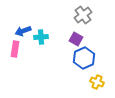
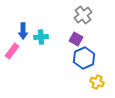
blue arrow: rotated 70 degrees counterclockwise
pink rectangle: moved 3 px left, 2 px down; rotated 28 degrees clockwise
